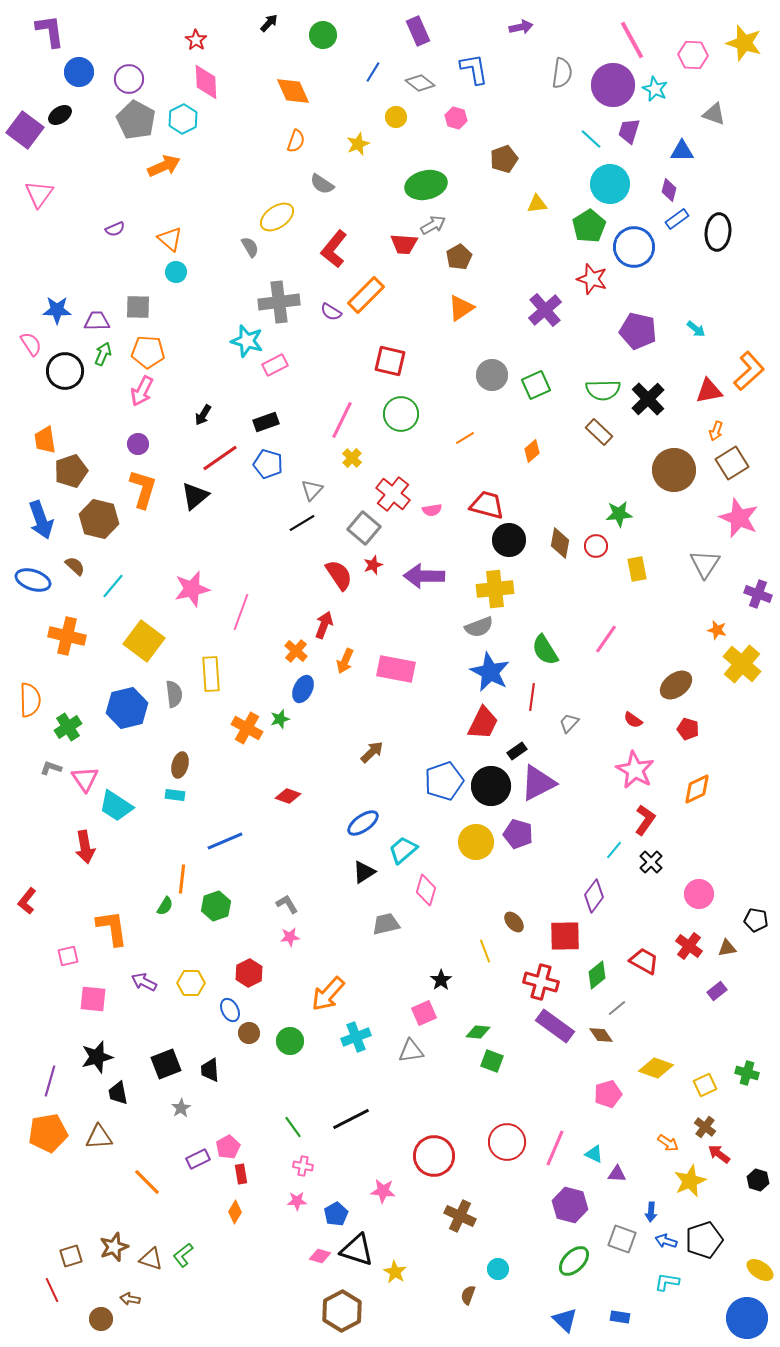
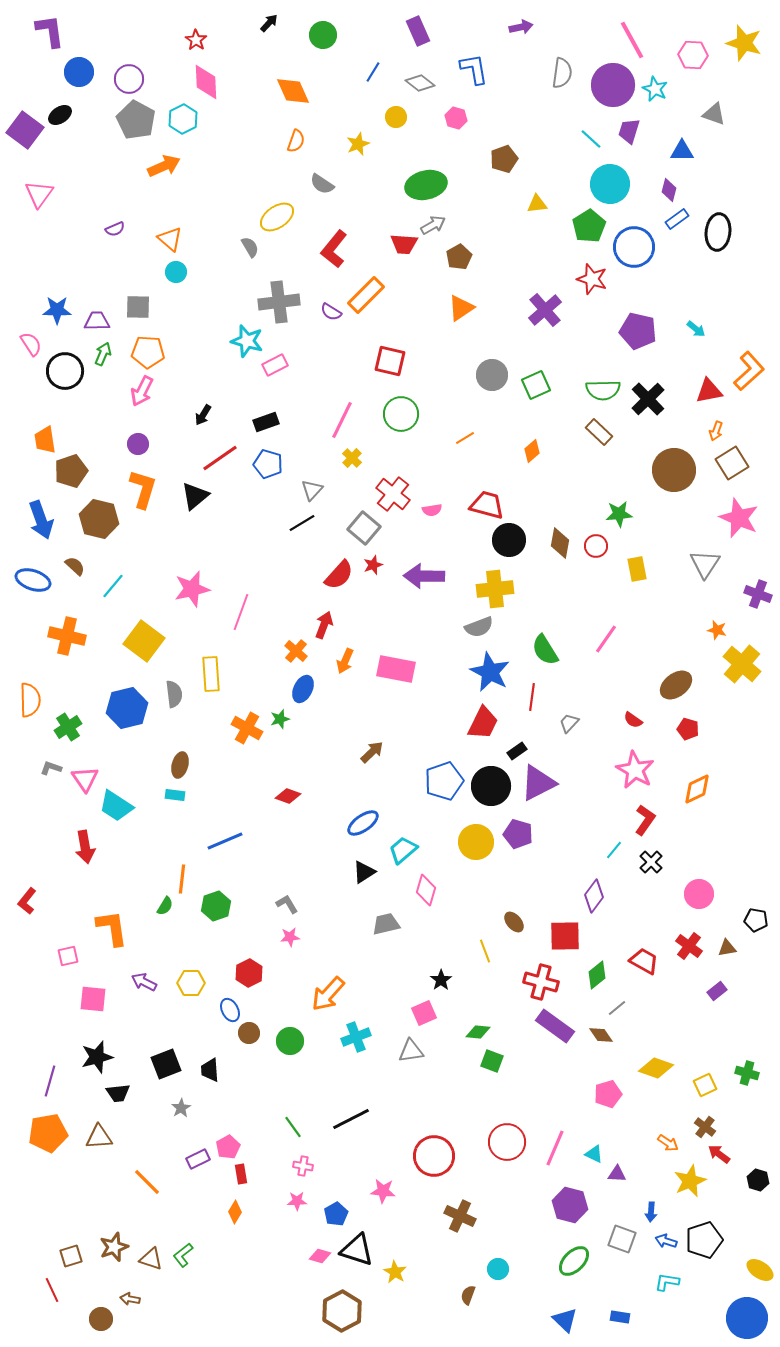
red semicircle at (339, 575): rotated 76 degrees clockwise
black trapezoid at (118, 1093): rotated 85 degrees counterclockwise
